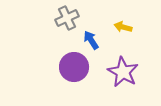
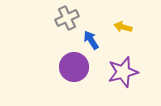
purple star: rotated 28 degrees clockwise
